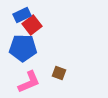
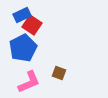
red square: rotated 18 degrees counterclockwise
blue pentagon: rotated 28 degrees counterclockwise
